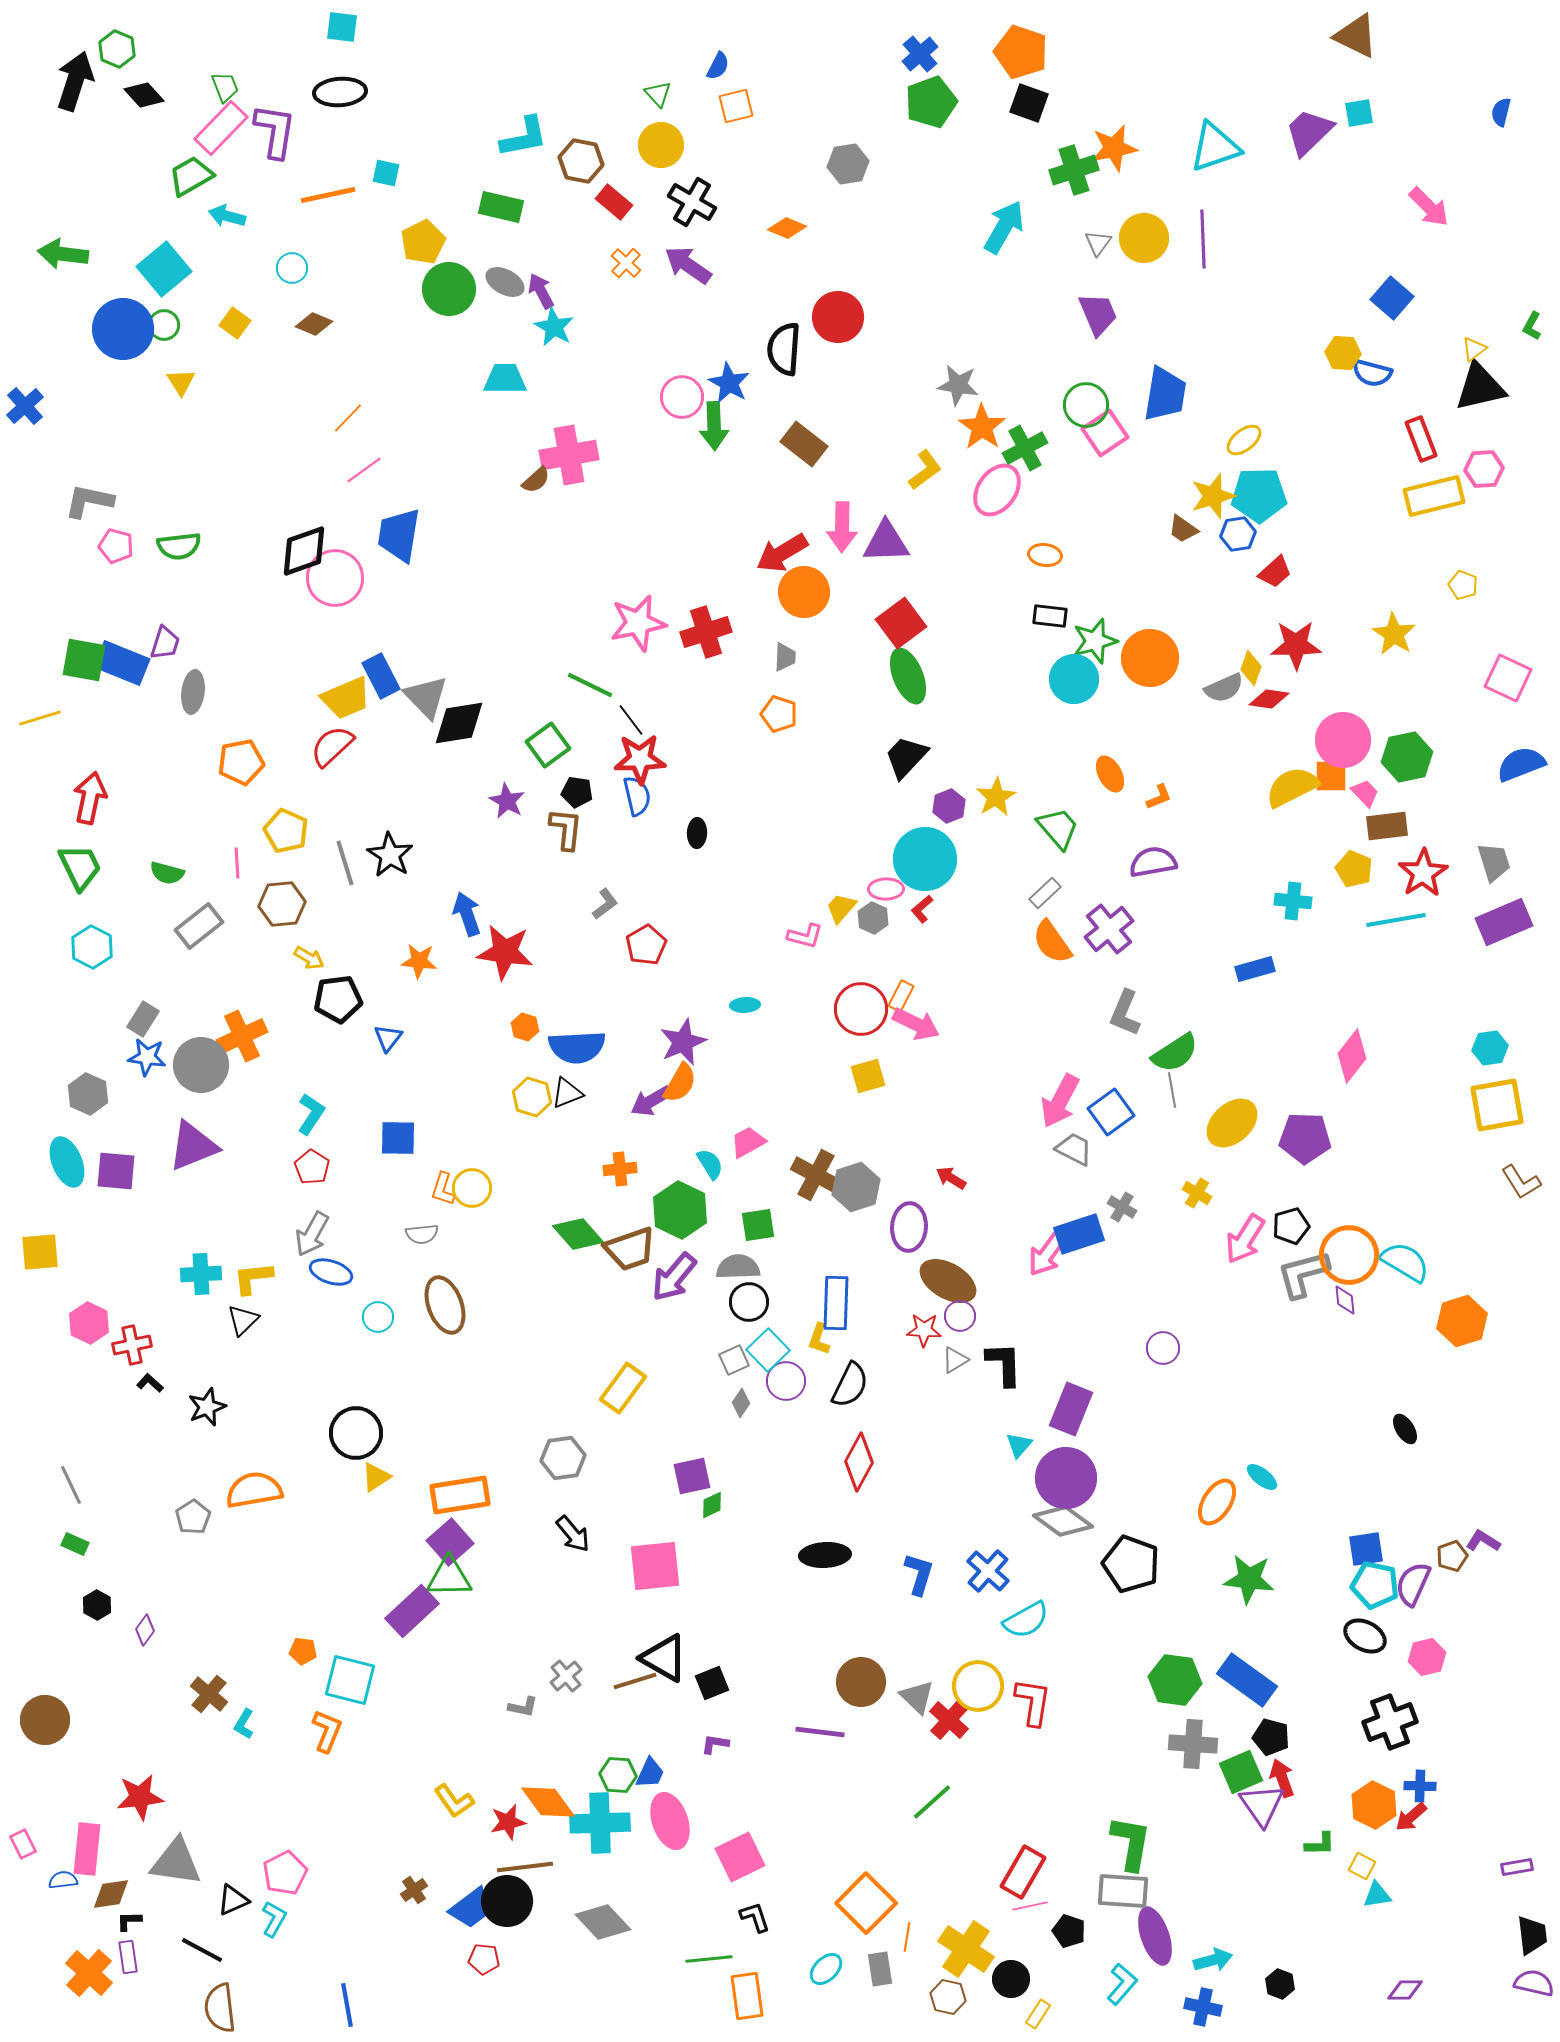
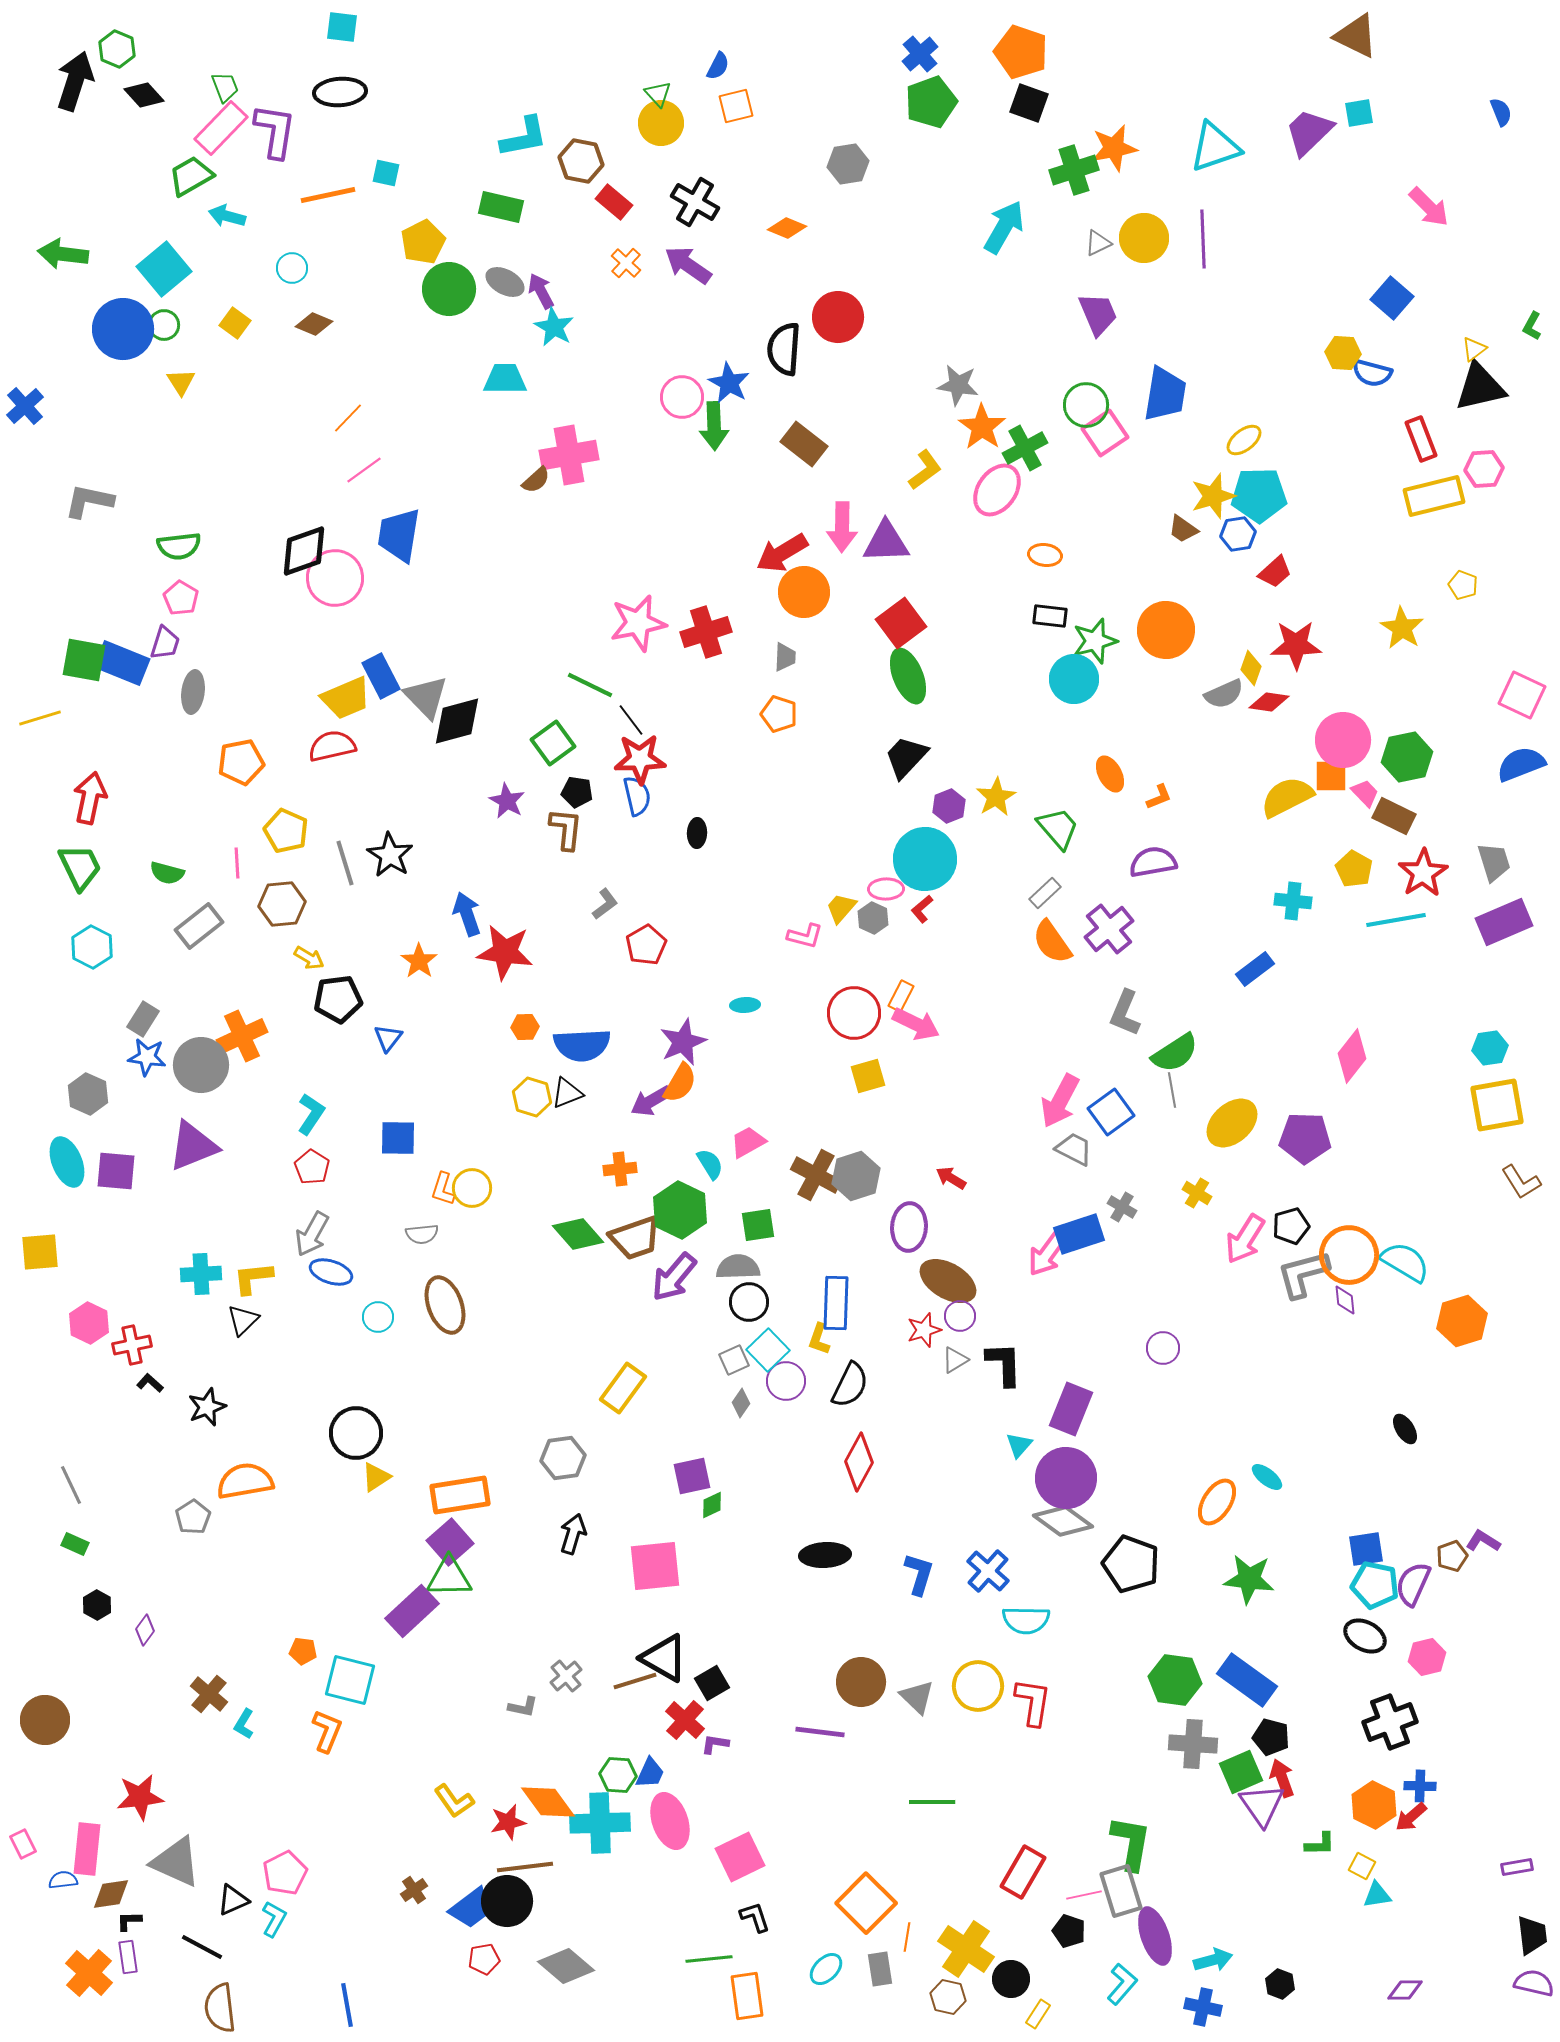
blue semicircle at (1501, 112): rotated 144 degrees clockwise
yellow circle at (661, 145): moved 22 px up
black cross at (692, 202): moved 3 px right
gray triangle at (1098, 243): rotated 28 degrees clockwise
pink pentagon at (116, 546): moved 65 px right, 52 px down; rotated 16 degrees clockwise
yellow star at (1394, 634): moved 8 px right, 6 px up
orange circle at (1150, 658): moved 16 px right, 28 px up
pink square at (1508, 678): moved 14 px right, 17 px down
gray semicircle at (1224, 688): moved 6 px down
red diamond at (1269, 699): moved 3 px down
black diamond at (459, 723): moved 2 px left, 2 px up; rotated 6 degrees counterclockwise
green square at (548, 745): moved 5 px right, 2 px up
red semicircle at (332, 746): rotated 30 degrees clockwise
yellow semicircle at (1292, 787): moved 5 px left, 10 px down
brown rectangle at (1387, 826): moved 7 px right, 10 px up; rotated 33 degrees clockwise
yellow pentagon at (1354, 869): rotated 6 degrees clockwise
orange star at (419, 961): rotated 30 degrees clockwise
blue rectangle at (1255, 969): rotated 21 degrees counterclockwise
red circle at (861, 1009): moved 7 px left, 4 px down
orange hexagon at (525, 1027): rotated 20 degrees counterclockwise
blue semicircle at (577, 1047): moved 5 px right, 2 px up
gray hexagon at (856, 1187): moved 11 px up
brown trapezoid at (630, 1249): moved 5 px right, 11 px up
red star at (924, 1330): rotated 20 degrees counterclockwise
cyan ellipse at (1262, 1477): moved 5 px right
orange semicircle at (254, 1490): moved 9 px left, 9 px up
black arrow at (573, 1534): rotated 123 degrees counterclockwise
cyan semicircle at (1026, 1620): rotated 30 degrees clockwise
black square at (712, 1683): rotated 8 degrees counterclockwise
red cross at (949, 1720): moved 264 px left
green line at (932, 1802): rotated 42 degrees clockwise
gray triangle at (176, 1862): rotated 16 degrees clockwise
gray rectangle at (1123, 1891): moved 2 px left; rotated 69 degrees clockwise
pink line at (1030, 1906): moved 54 px right, 11 px up
gray diamond at (603, 1922): moved 37 px left, 44 px down; rotated 6 degrees counterclockwise
black line at (202, 1950): moved 3 px up
red pentagon at (484, 1959): rotated 16 degrees counterclockwise
